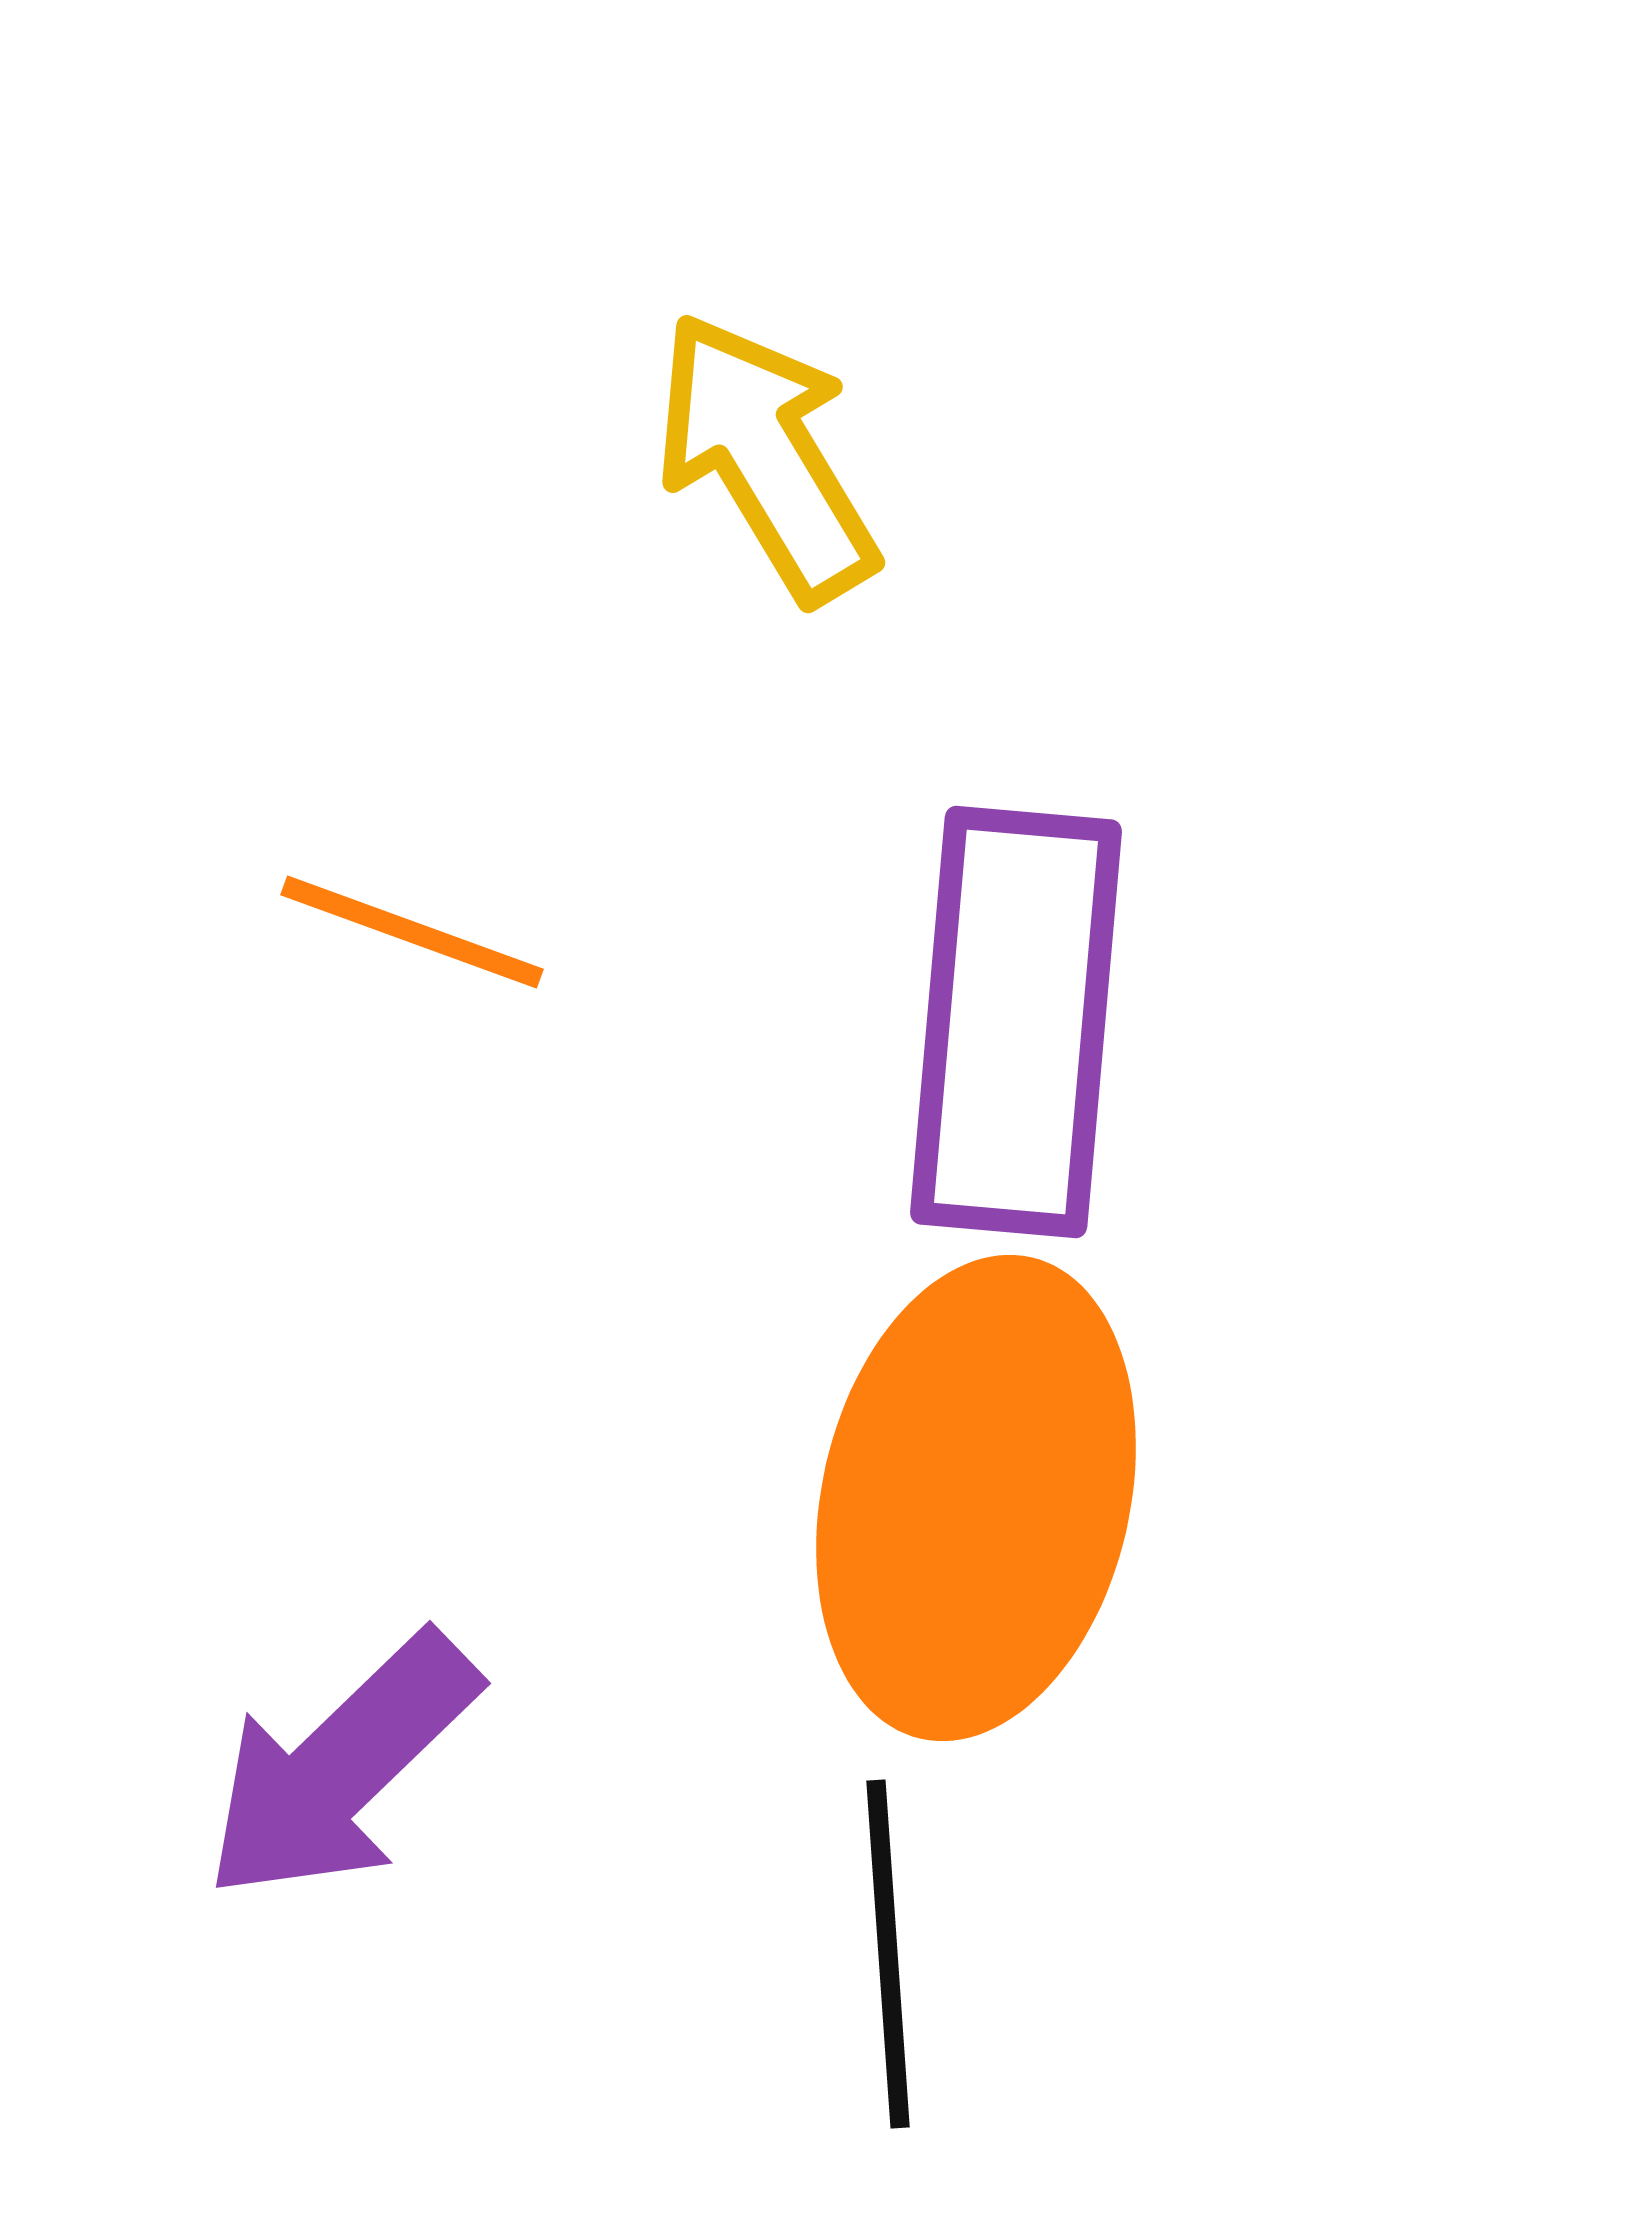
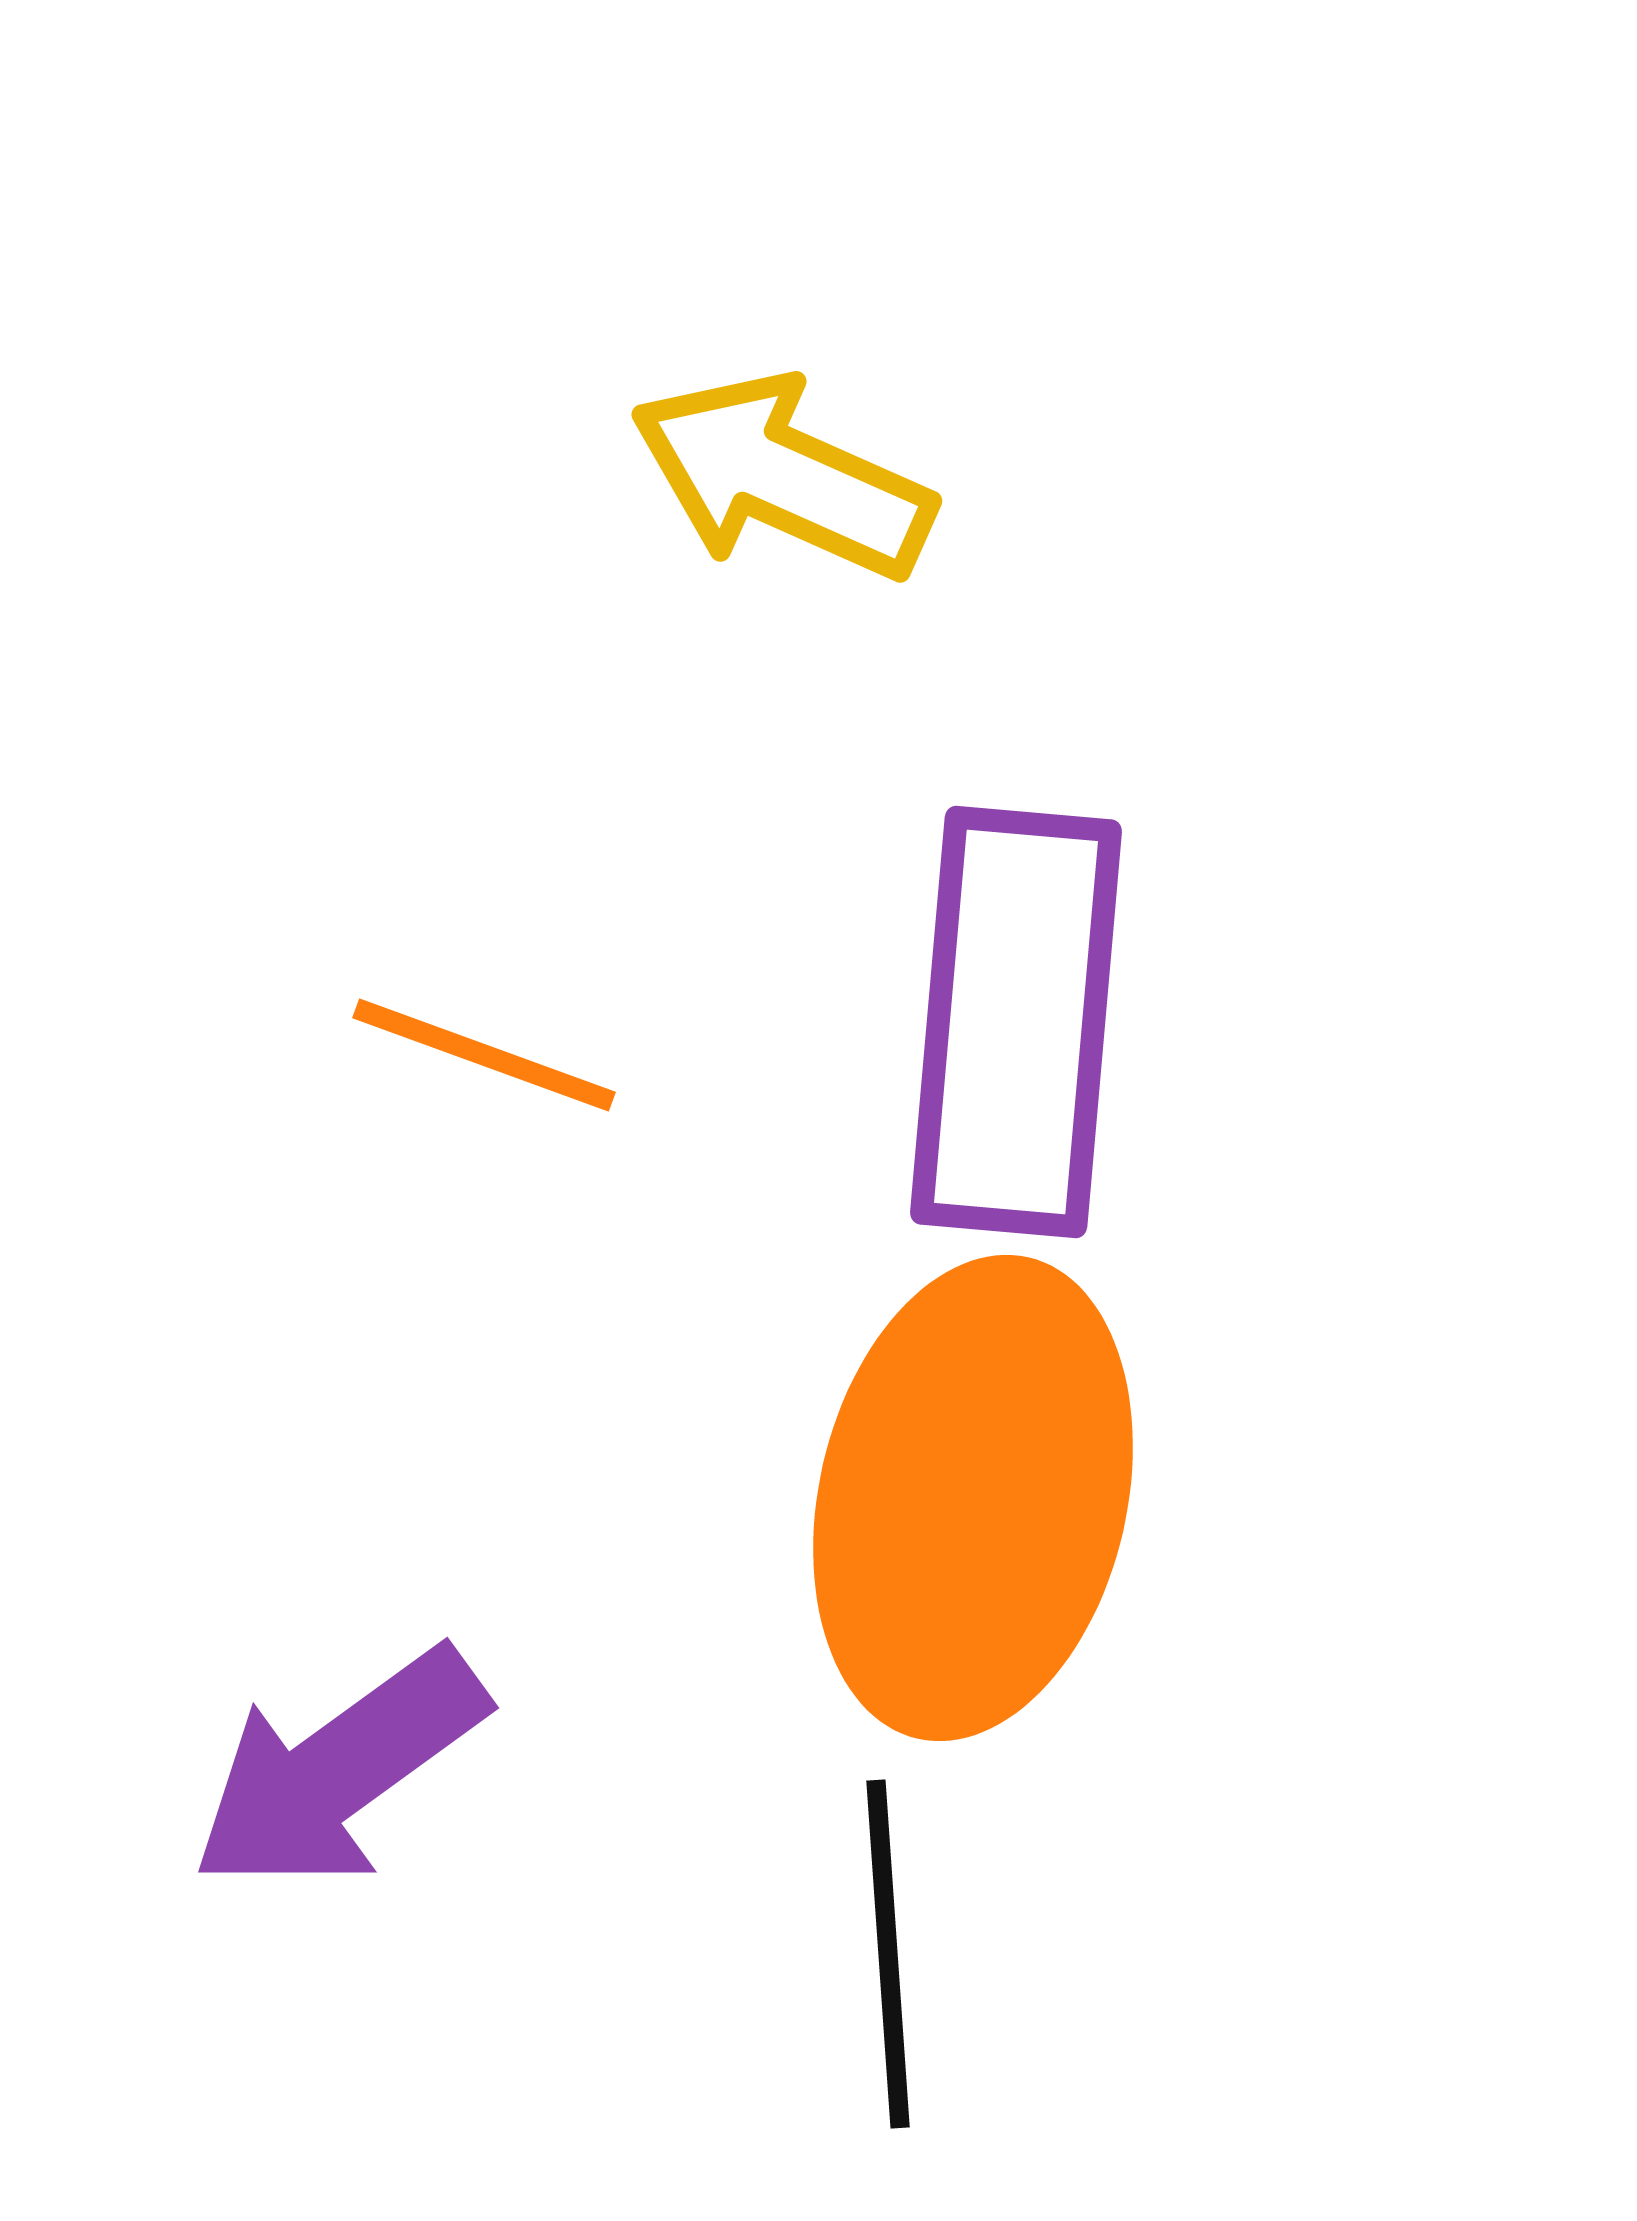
yellow arrow: moved 16 px right, 20 px down; rotated 35 degrees counterclockwise
orange line: moved 72 px right, 123 px down
orange ellipse: moved 3 px left
purple arrow: moved 2 px left, 3 px down; rotated 8 degrees clockwise
